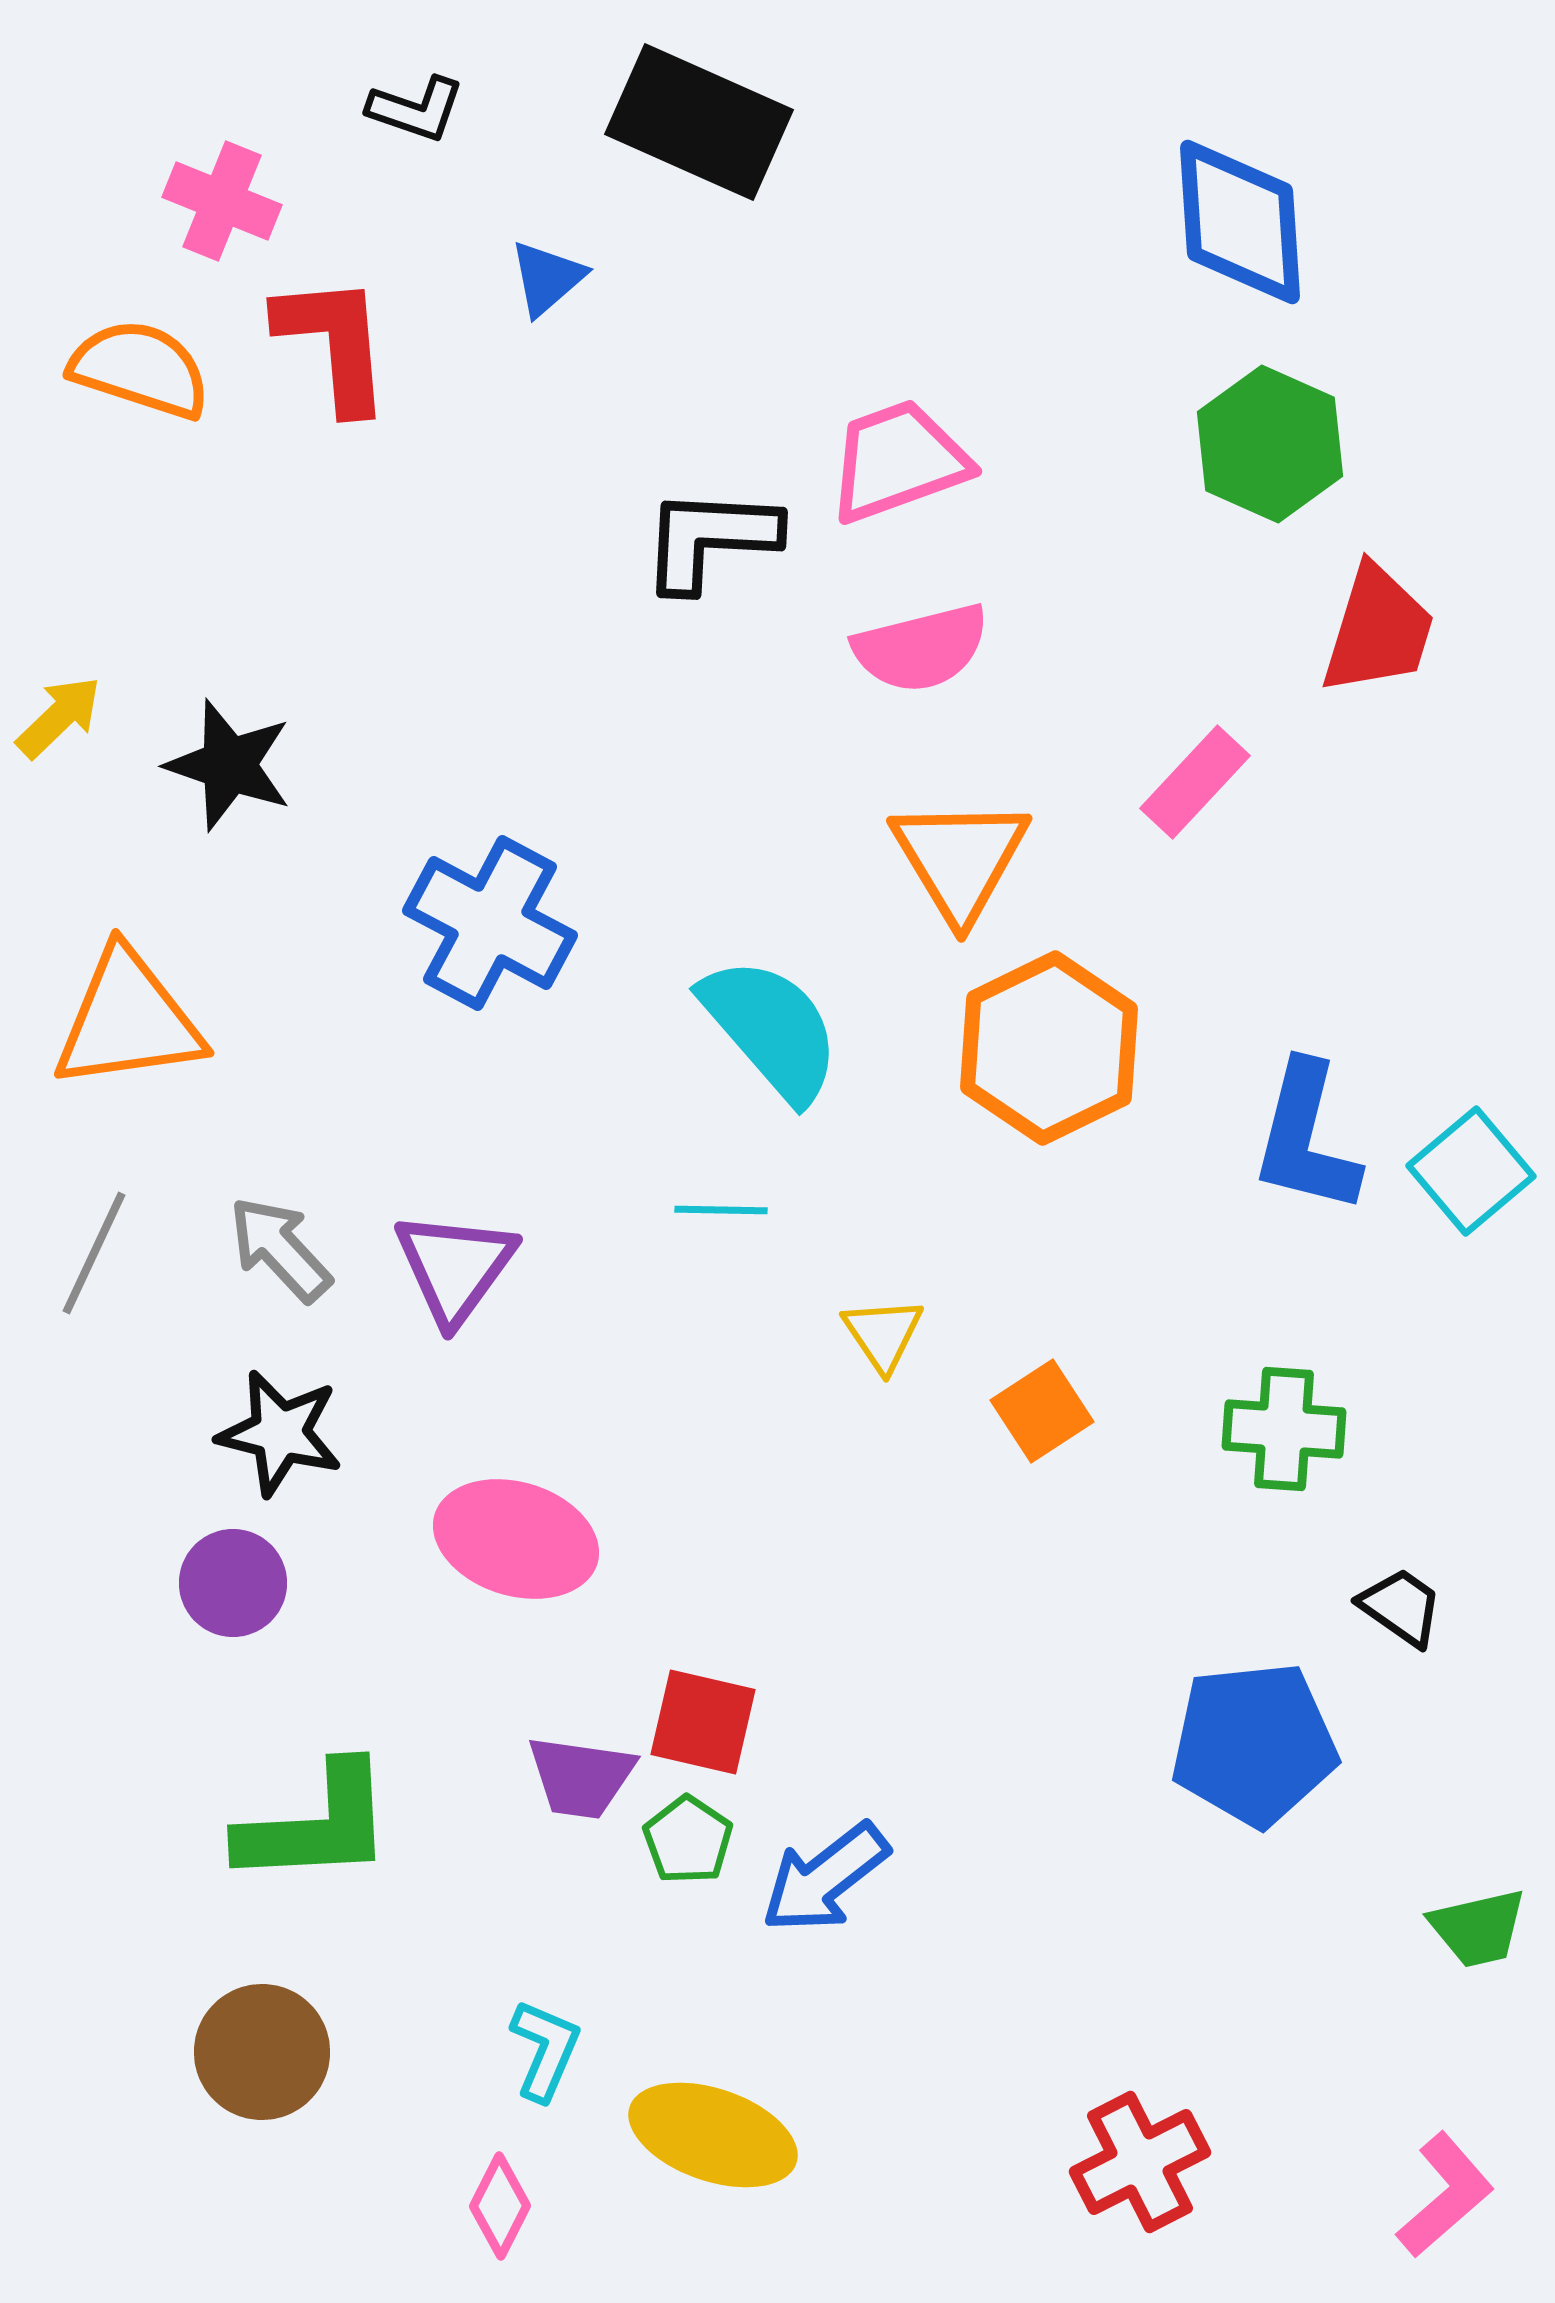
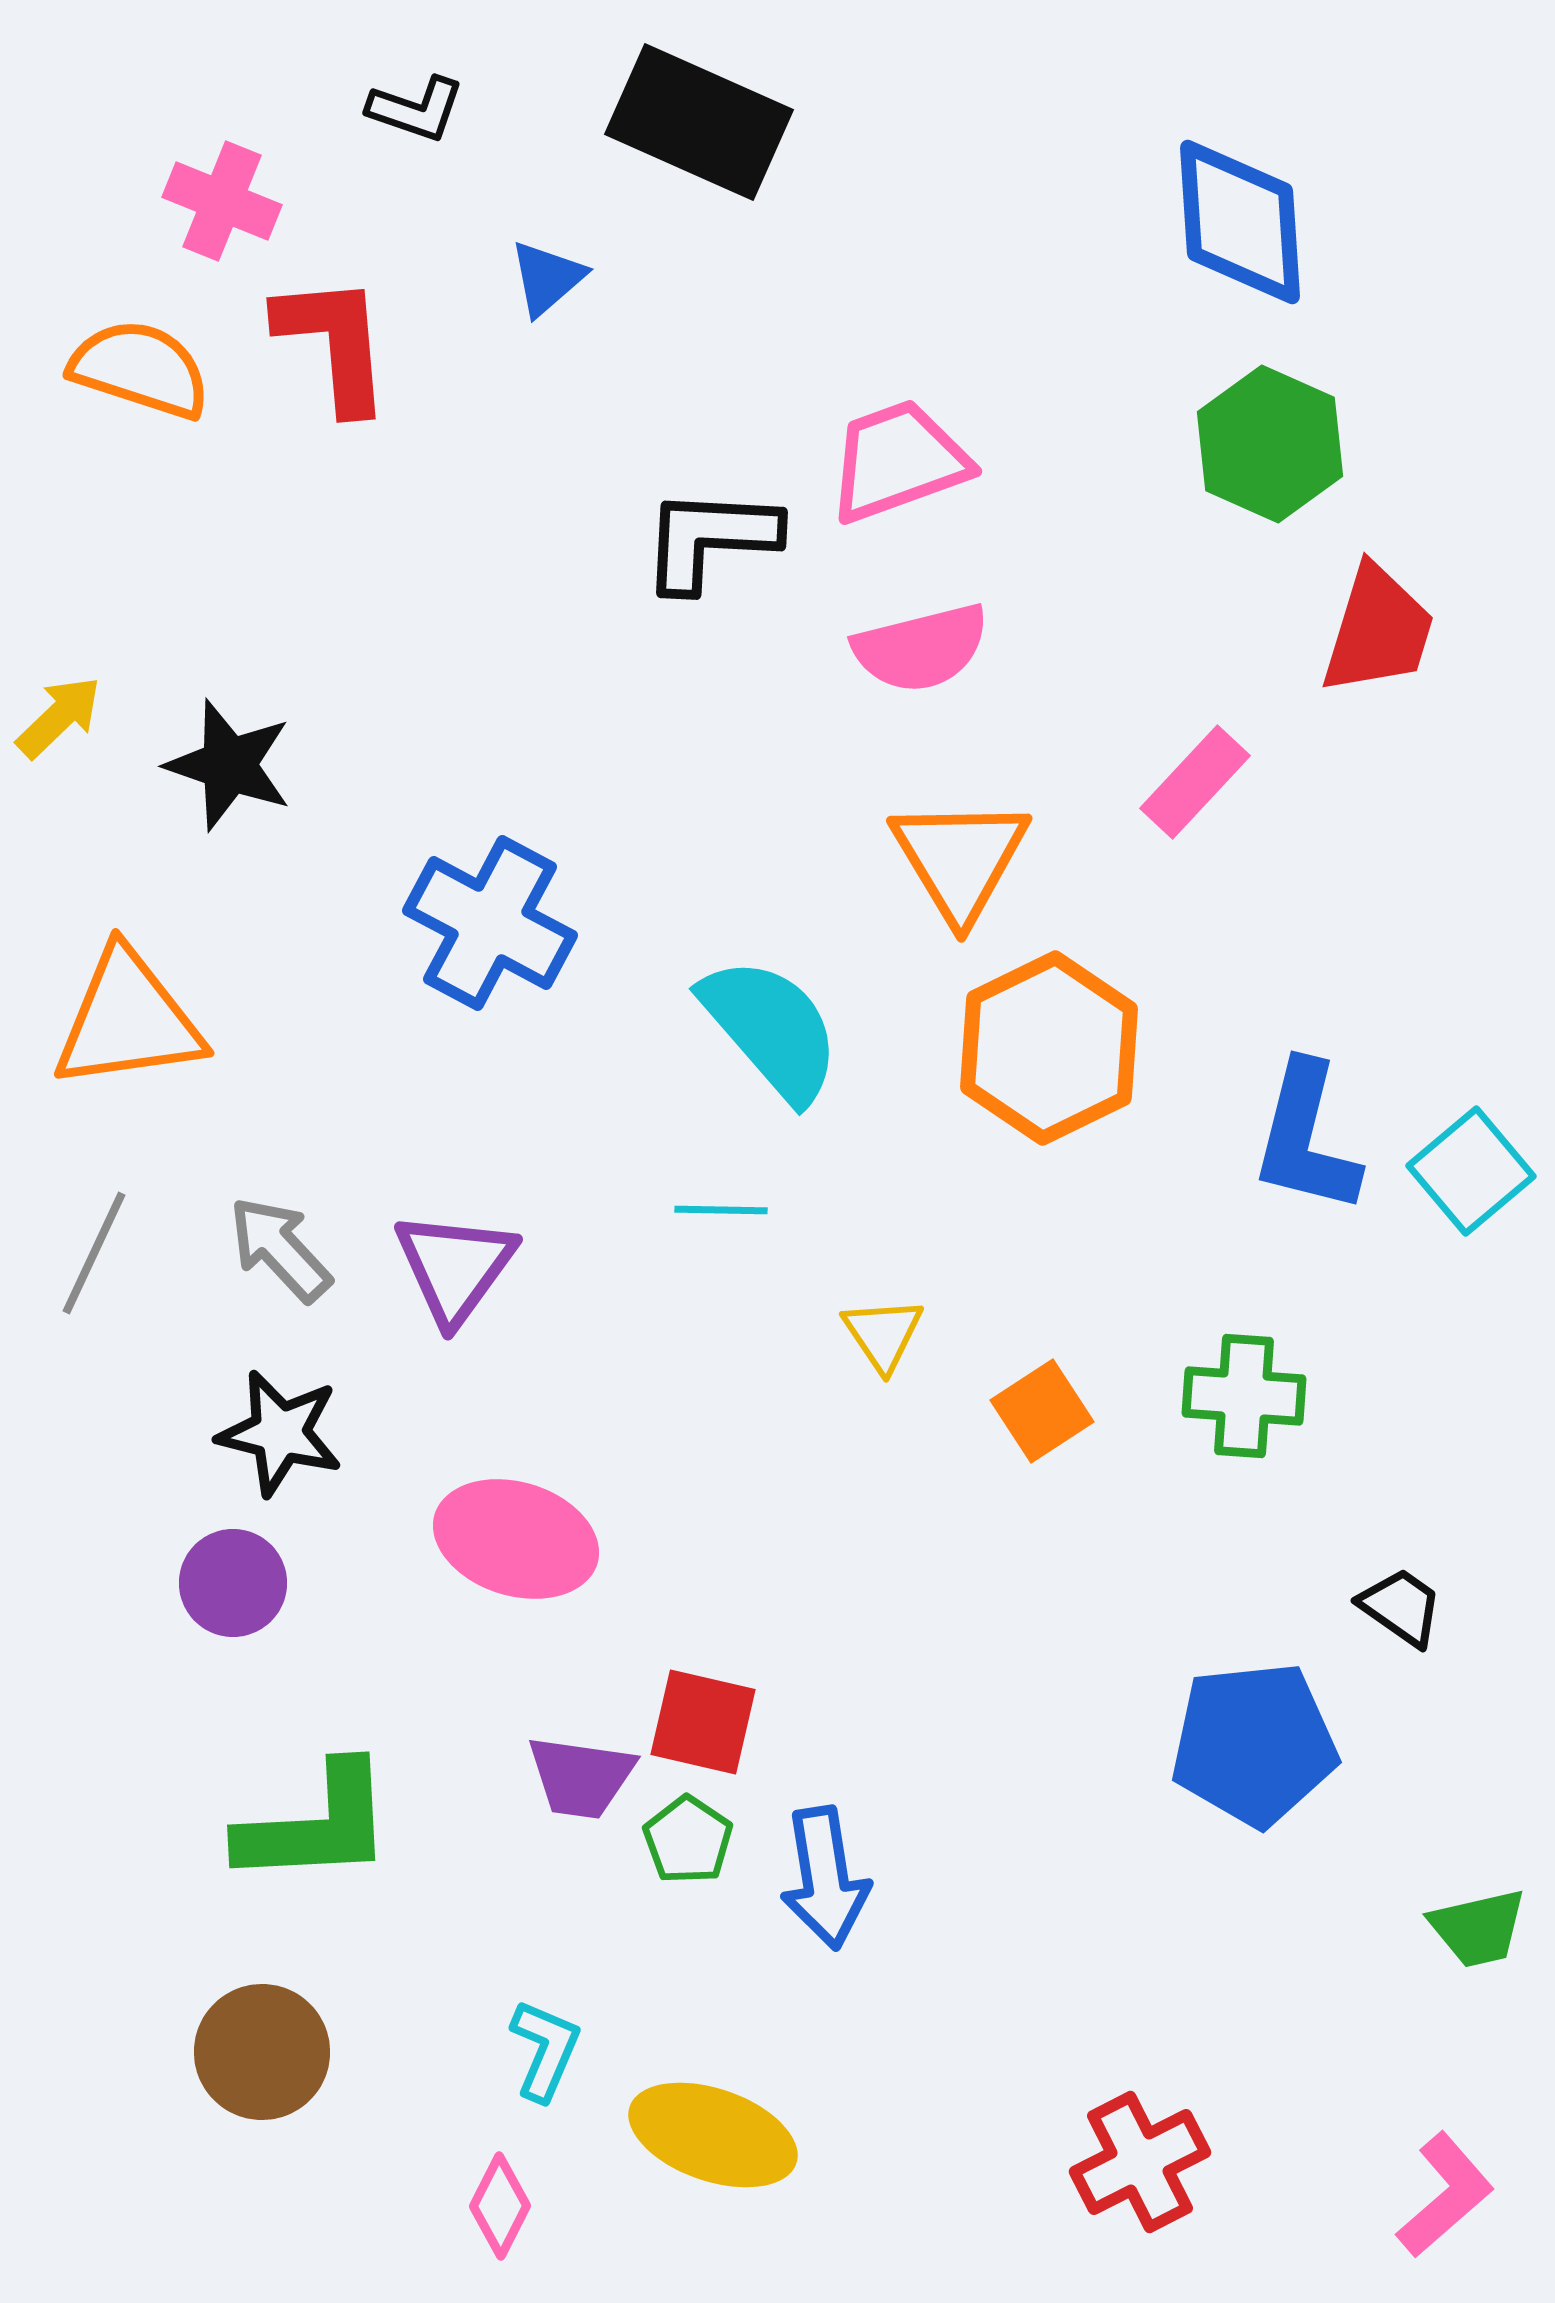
green cross at (1284, 1429): moved 40 px left, 33 px up
blue arrow at (825, 1878): rotated 61 degrees counterclockwise
